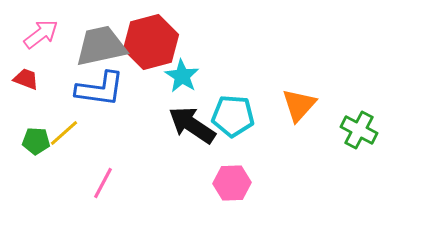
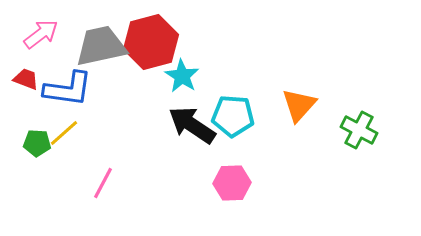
blue L-shape: moved 32 px left
green pentagon: moved 1 px right, 2 px down
